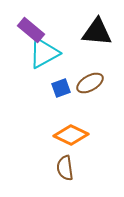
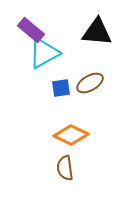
blue square: rotated 12 degrees clockwise
